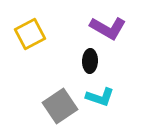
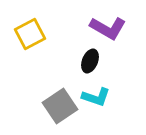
black ellipse: rotated 20 degrees clockwise
cyan L-shape: moved 4 px left
